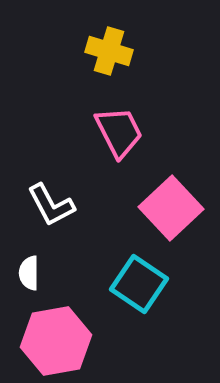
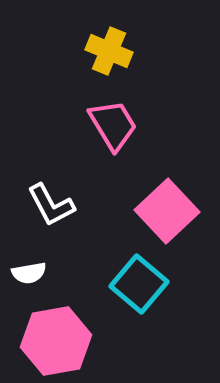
yellow cross: rotated 6 degrees clockwise
pink trapezoid: moved 6 px left, 7 px up; rotated 4 degrees counterclockwise
pink square: moved 4 px left, 3 px down
white semicircle: rotated 100 degrees counterclockwise
cyan square: rotated 6 degrees clockwise
